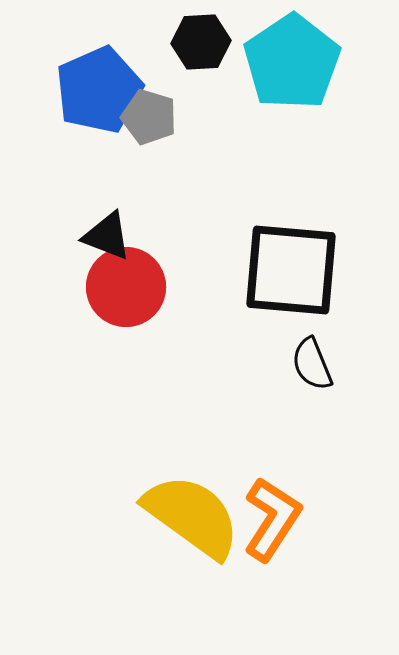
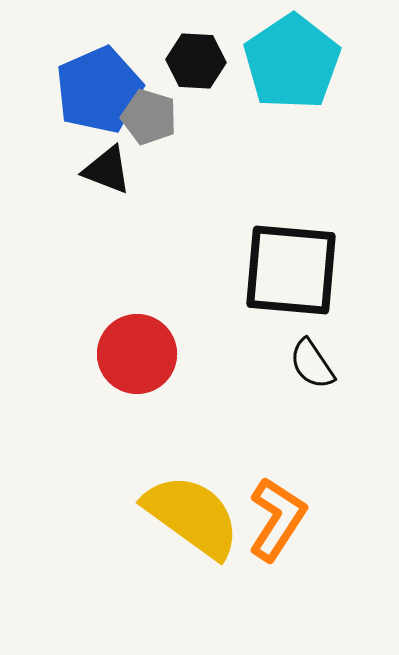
black hexagon: moved 5 px left, 19 px down; rotated 6 degrees clockwise
black triangle: moved 66 px up
red circle: moved 11 px right, 67 px down
black semicircle: rotated 12 degrees counterclockwise
orange L-shape: moved 5 px right
